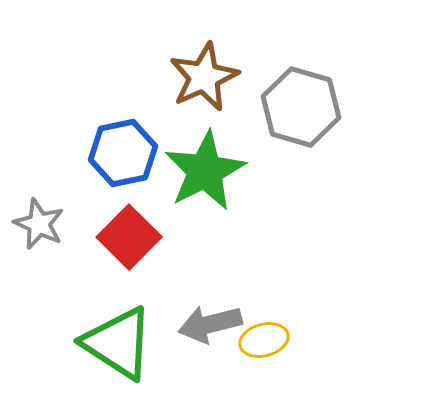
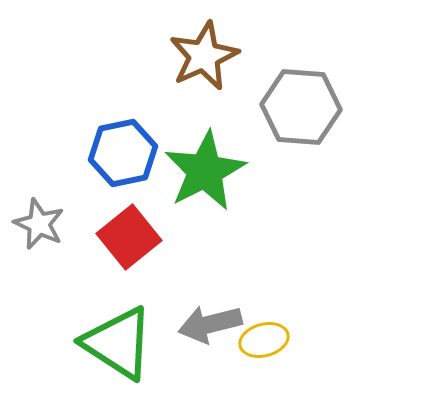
brown star: moved 21 px up
gray hexagon: rotated 12 degrees counterclockwise
red square: rotated 6 degrees clockwise
